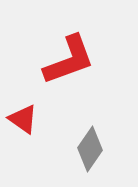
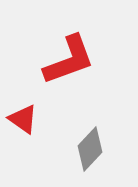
gray diamond: rotated 9 degrees clockwise
